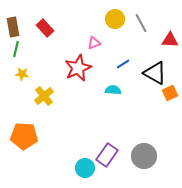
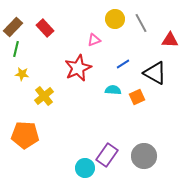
brown rectangle: rotated 54 degrees clockwise
pink triangle: moved 3 px up
orange square: moved 33 px left, 4 px down
orange pentagon: moved 1 px right, 1 px up
